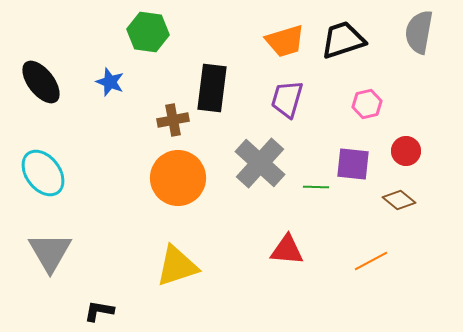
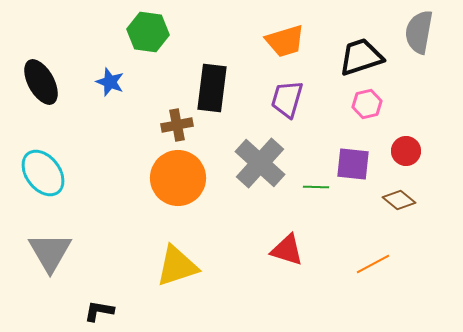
black trapezoid: moved 18 px right, 17 px down
black ellipse: rotated 9 degrees clockwise
brown cross: moved 4 px right, 5 px down
red triangle: rotated 12 degrees clockwise
orange line: moved 2 px right, 3 px down
